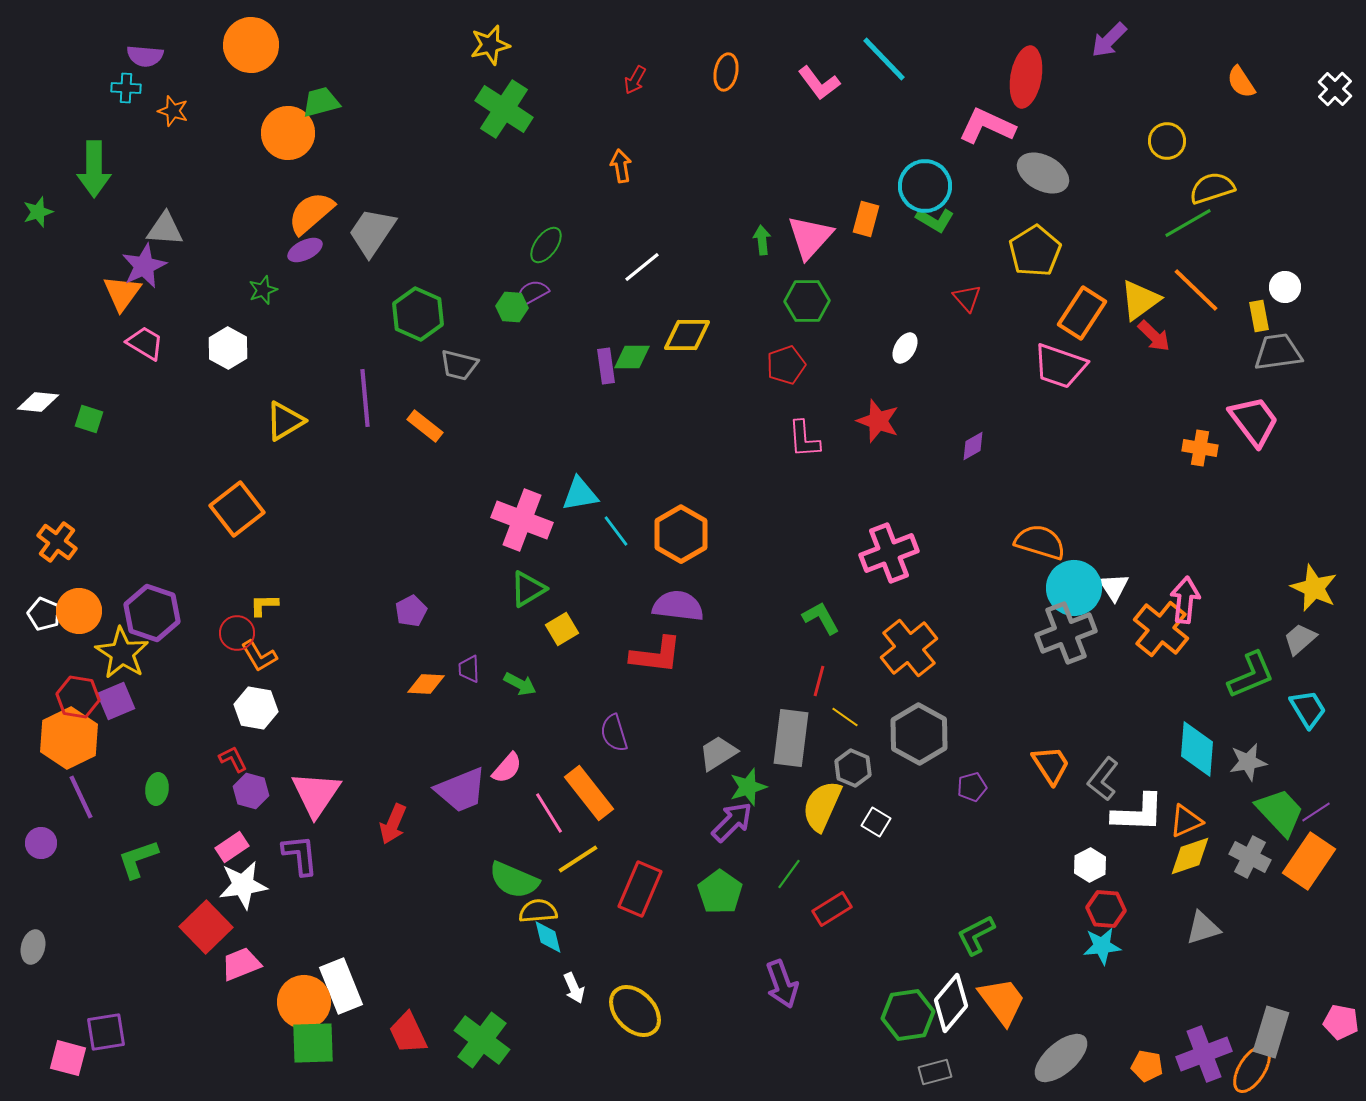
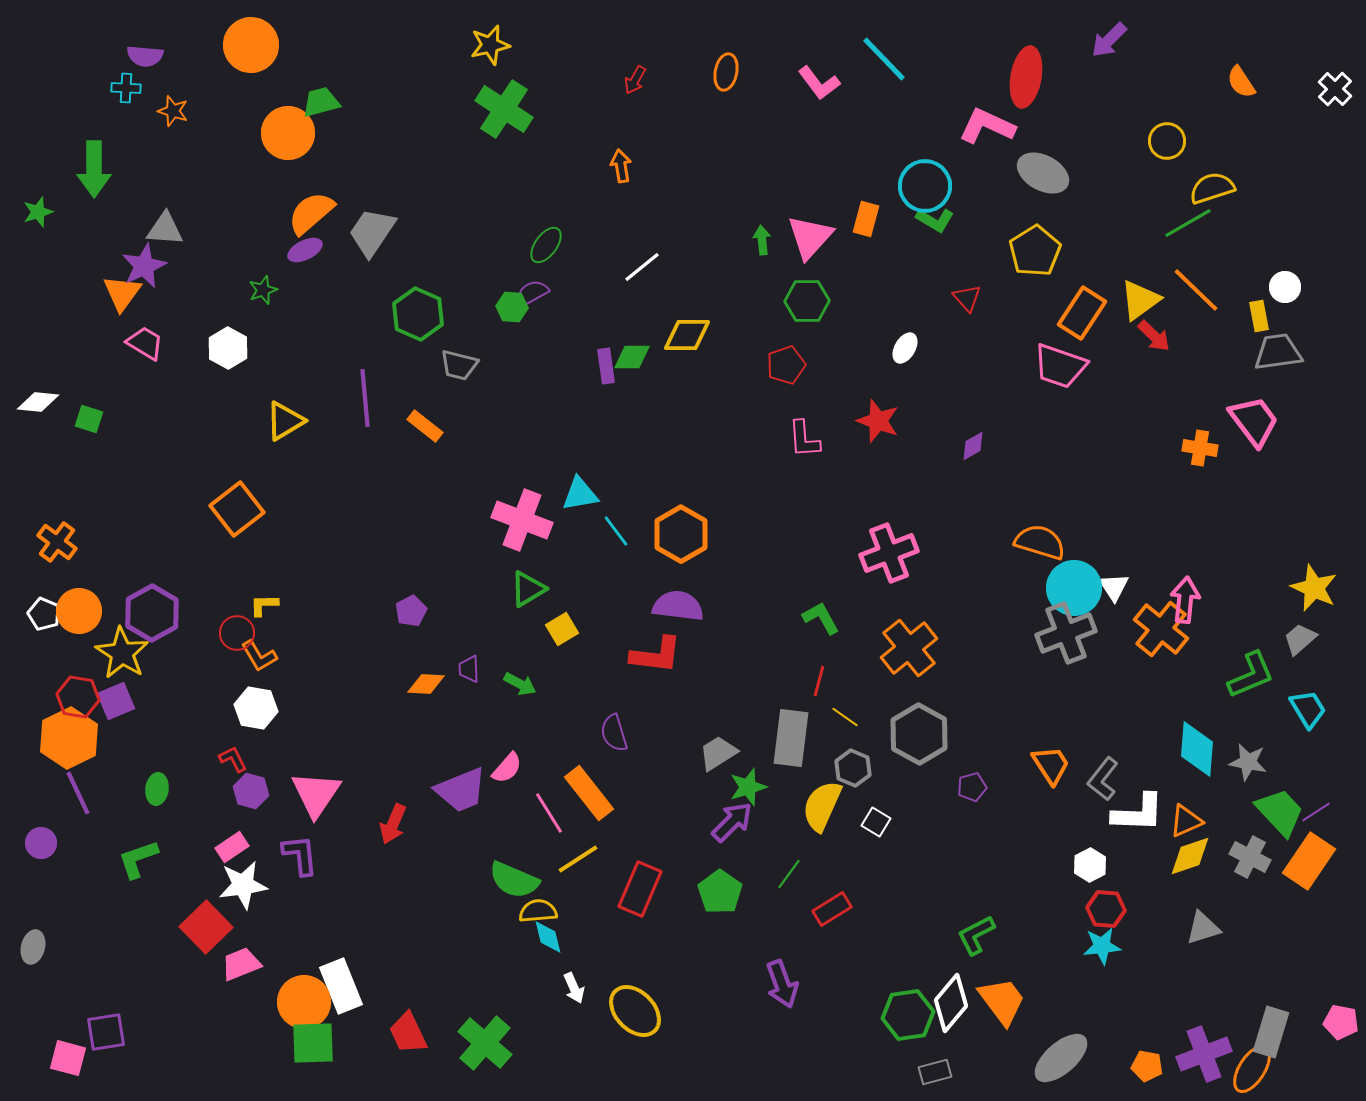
purple hexagon at (152, 613): rotated 12 degrees clockwise
gray star at (1248, 762): rotated 21 degrees clockwise
purple line at (81, 797): moved 3 px left, 4 px up
green cross at (482, 1040): moved 3 px right, 3 px down; rotated 4 degrees clockwise
